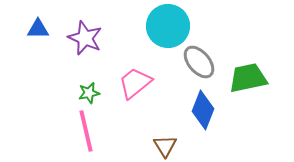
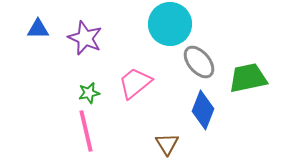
cyan circle: moved 2 px right, 2 px up
brown triangle: moved 2 px right, 2 px up
